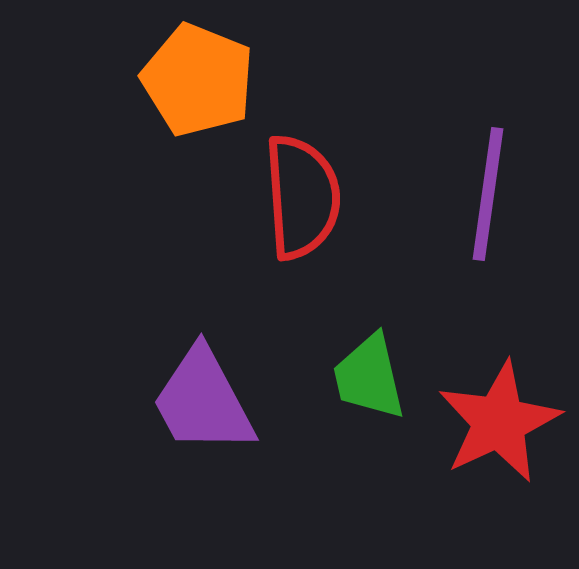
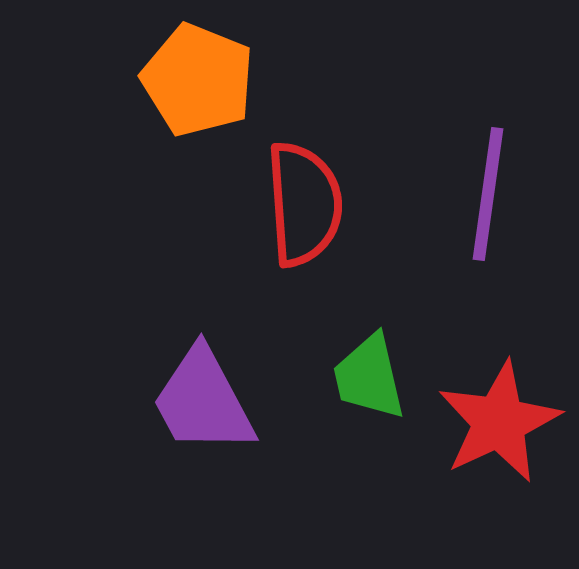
red semicircle: moved 2 px right, 7 px down
